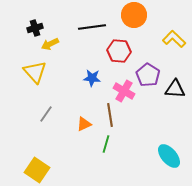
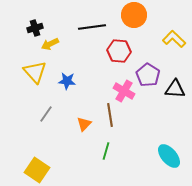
blue star: moved 25 px left, 3 px down
orange triangle: rotated 21 degrees counterclockwise
green line: moved 7 px down
